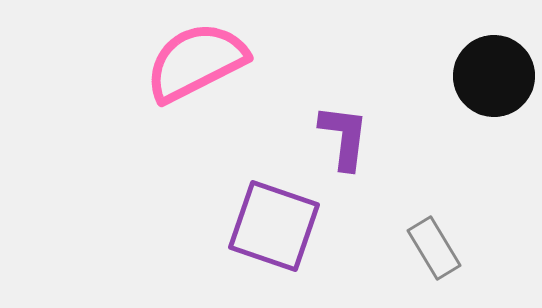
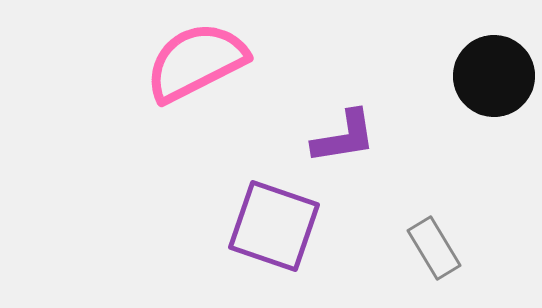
purple L-shape: rotated 74 degrees clockwise
